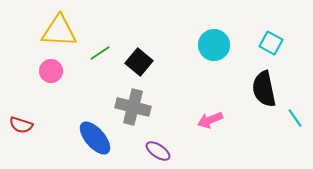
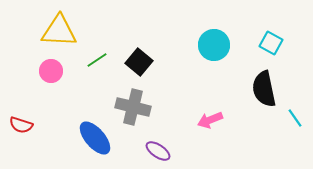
green line: moved 3 px left, 7 px down
